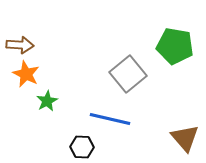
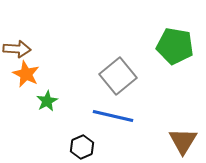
brown arrow: moved 3 px left, 4 px down
gray square: moved 10 px left, 2 px down
blue line: moved 3 px right, 3 px up
brown triangle: moved 2 px left, 3 px down; rotated 12 degrees clockwise
black hexagon: rotated 25 degrees counterclockwise
